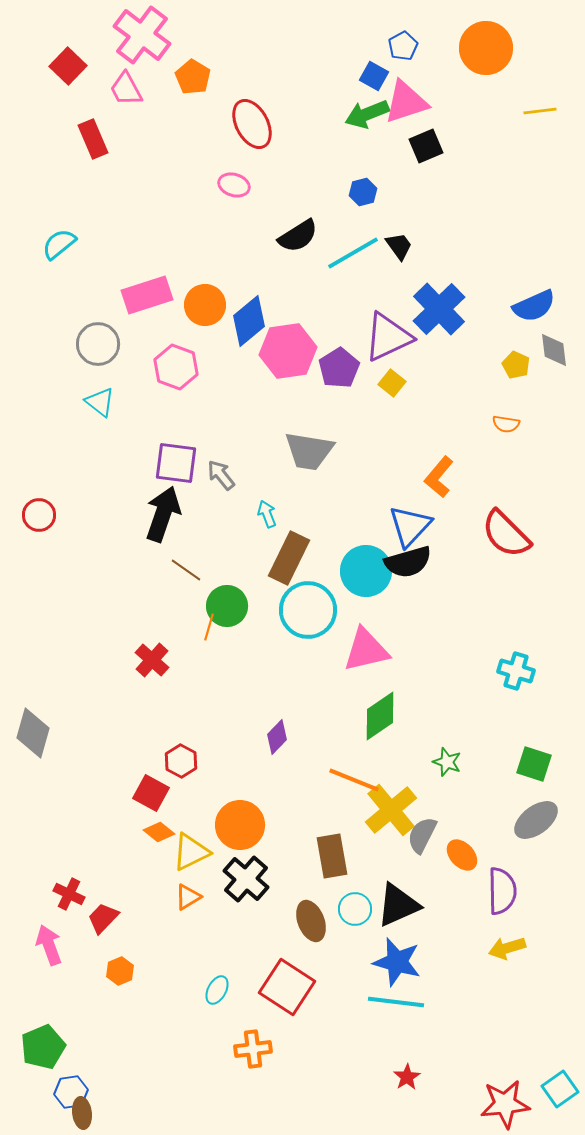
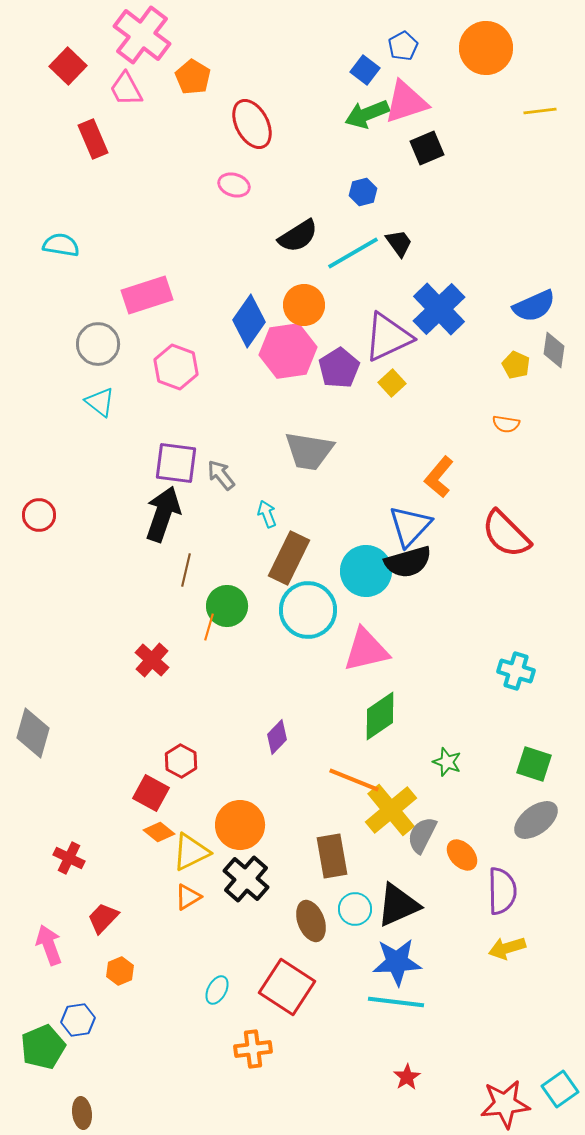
blue square at (374, 76): moved 9 px left, 6 px up; rotated 8 degrees clockwise
black square at (426, 146): moved 1 px right, 2 px down
cyan semicircle at (59, 244): moved 2 px right, 1 px down; rotated 48 degrees clockwise
black trapezoid at (399, 246): moved 3 px up
orange circle at (205, 305): moved 99 px right
blue diamond at (249, 321): rotated 15 degrees counterclockwise
gray diamond at (554, 350): rotated 15 degrees clockwise
yellow square at (392, 383): rotated 8 degrees clockwise
brown line at (186, 570): rotated 68 degrees clockwise
red cross at (69, 894): moved 36 px up
blue star at (397, 962): rotated 18 degrees counterclockwise
blue hexagon at (71, 1092): moved 7 px right, 72 px up
